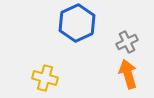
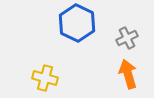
blue hexagon: rotated 9 degrees counterclockwise
gray cross: moved 4 px up
